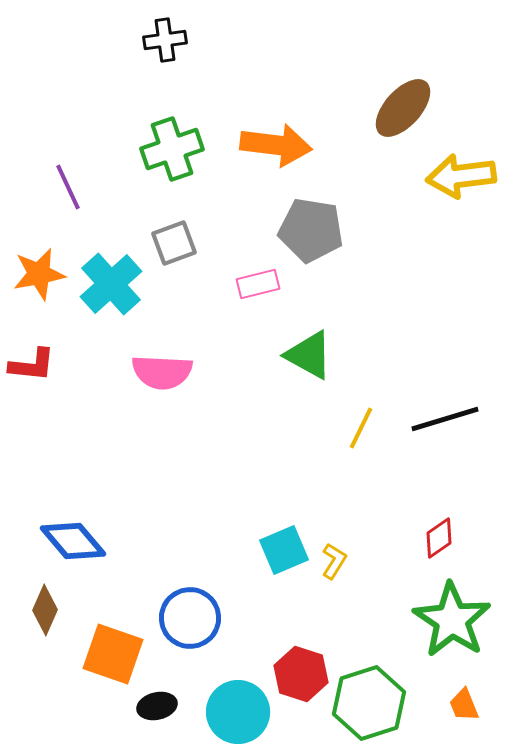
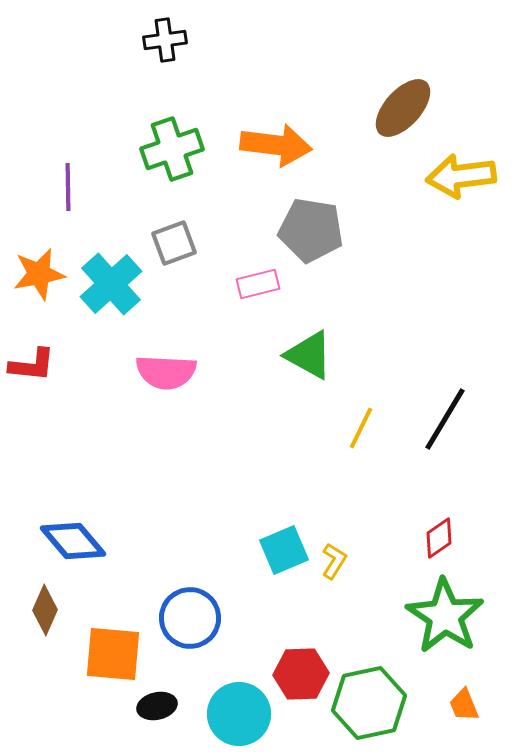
purple line: rotated 24 degrees clockwise
pink semicircle: moved 4 px right
black line: rotated 42 degrees counterclockwise
green star: moved 7 px left, 4 px up
orange square: rotated 14 degrees counterclockwise
red hexagon: rotated 20 degrees counterclockwise
green hexagon: rotated 6 degrees clockwise
cyan circle: moved 1 px right, 2 px down
